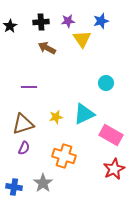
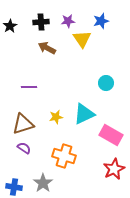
purple semicircle: rotated 80 degrees counterclockwise
